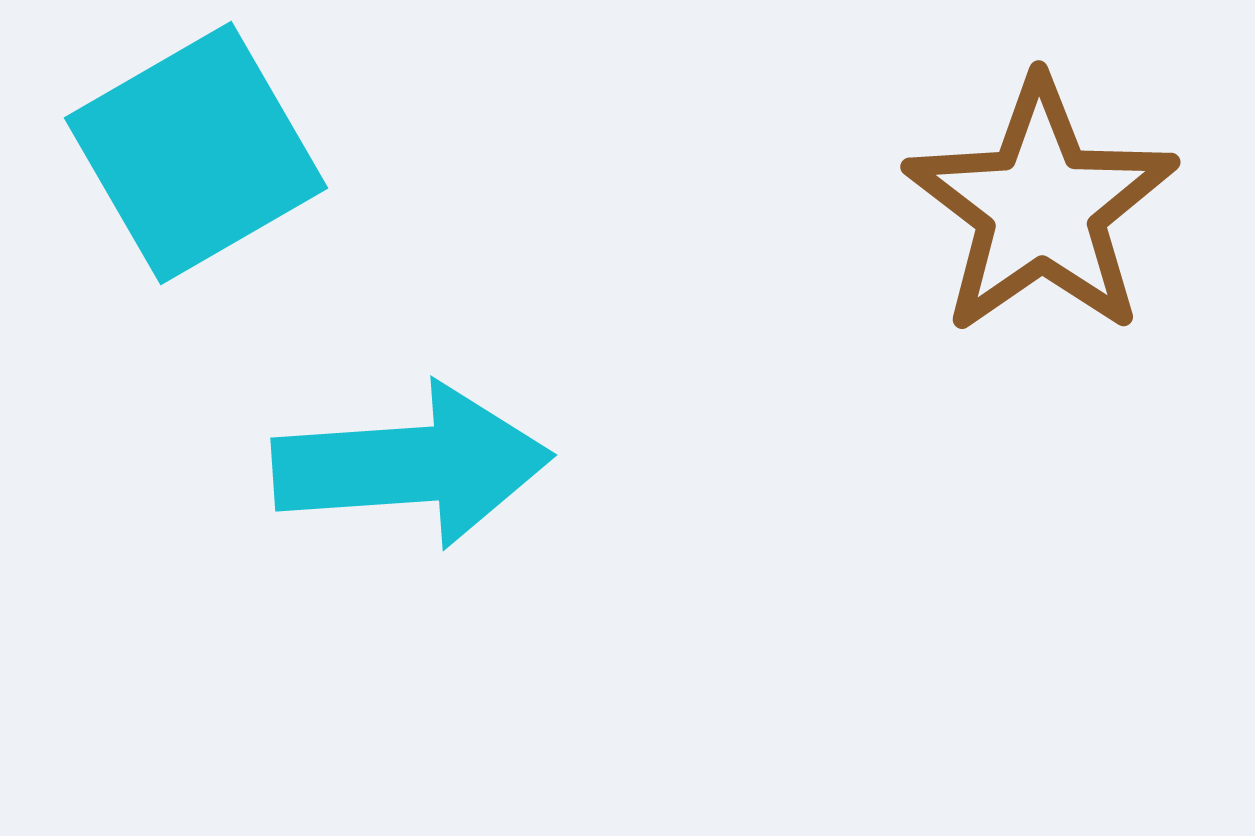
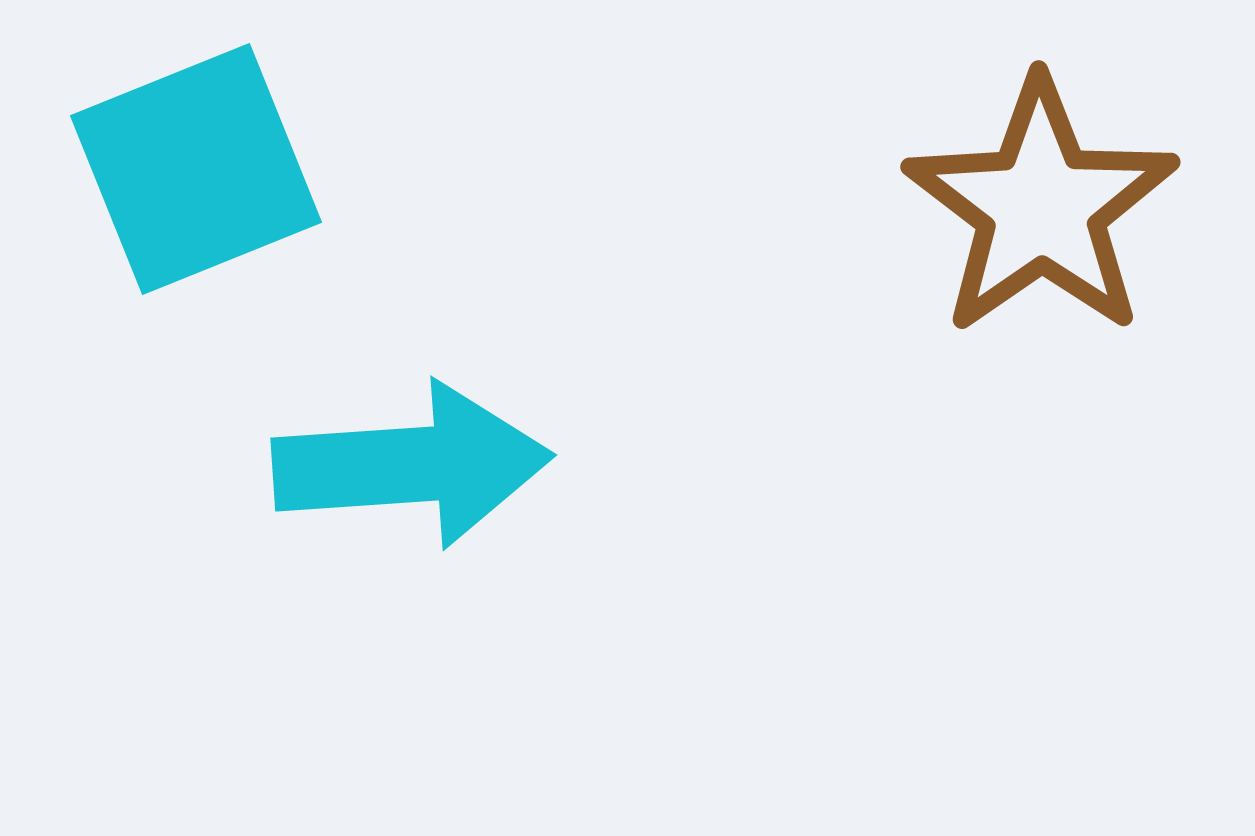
cyan square: moved 16 px down; rotated 8 degrees clockwise
